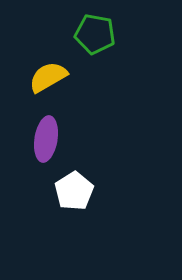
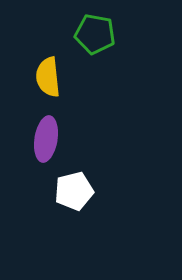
yellow semicircle: rotated 66 degrees counterclockwise
white pentagon: rotated 18 degrees clockwise
